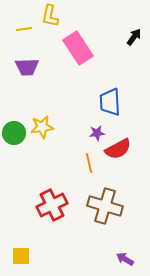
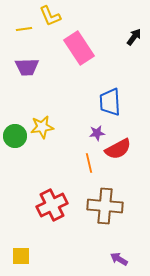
yellow L-shape: rotated 35 degrees counterclockwise
pink rectangle: moved 1 px right
green circle: moved 1 px right, 3 px down
brown cross: rotated 12 degrees counterclockwise
purple arrow: moved 6 px left
